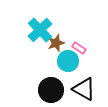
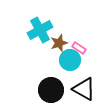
cyan cross: rotated 15 degrees clockwise
brown star: moved 3 px right
cyan circle: moved 2 px right, 1 px up
